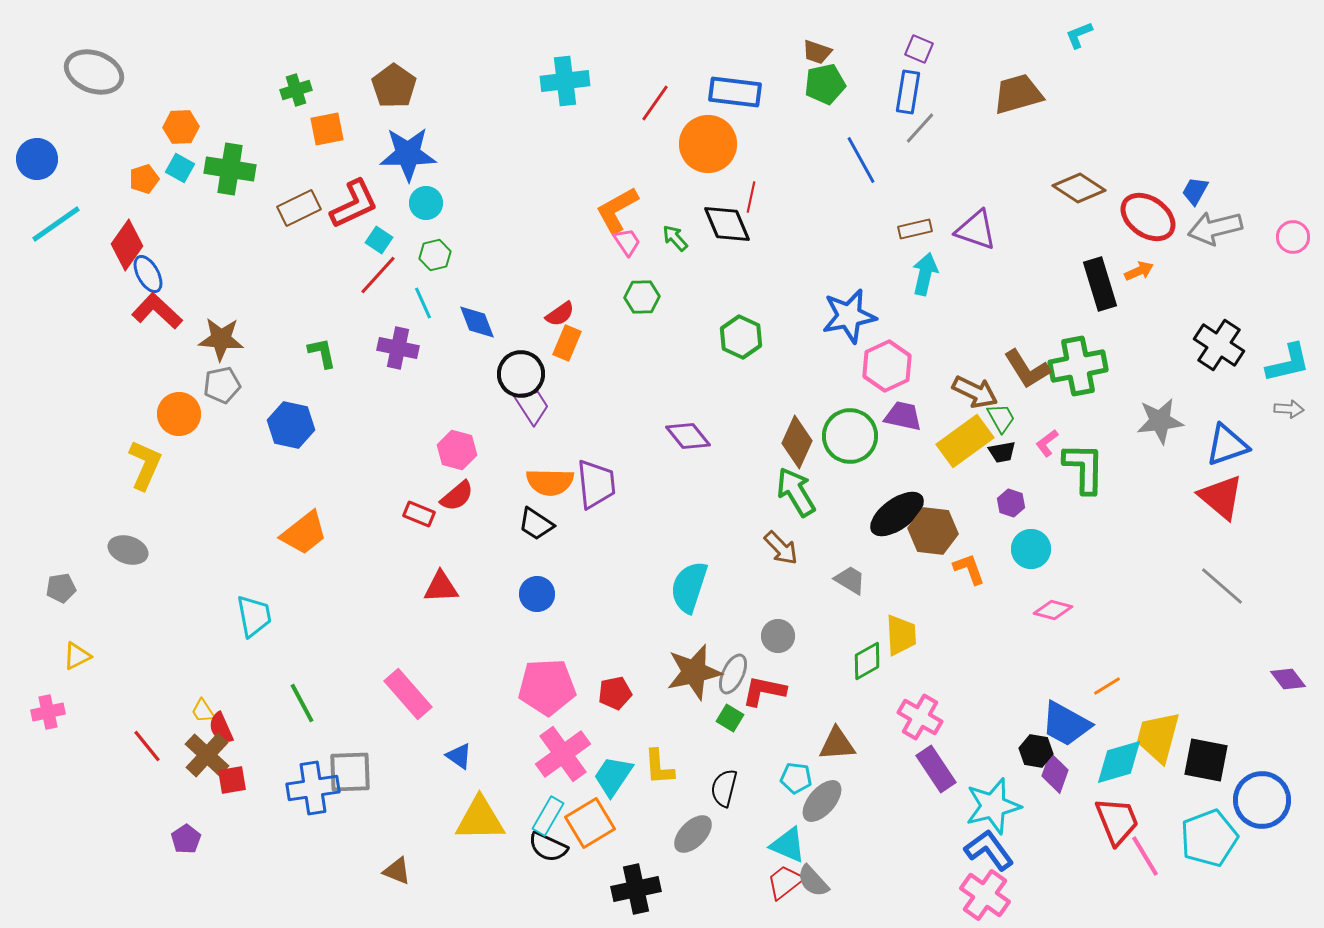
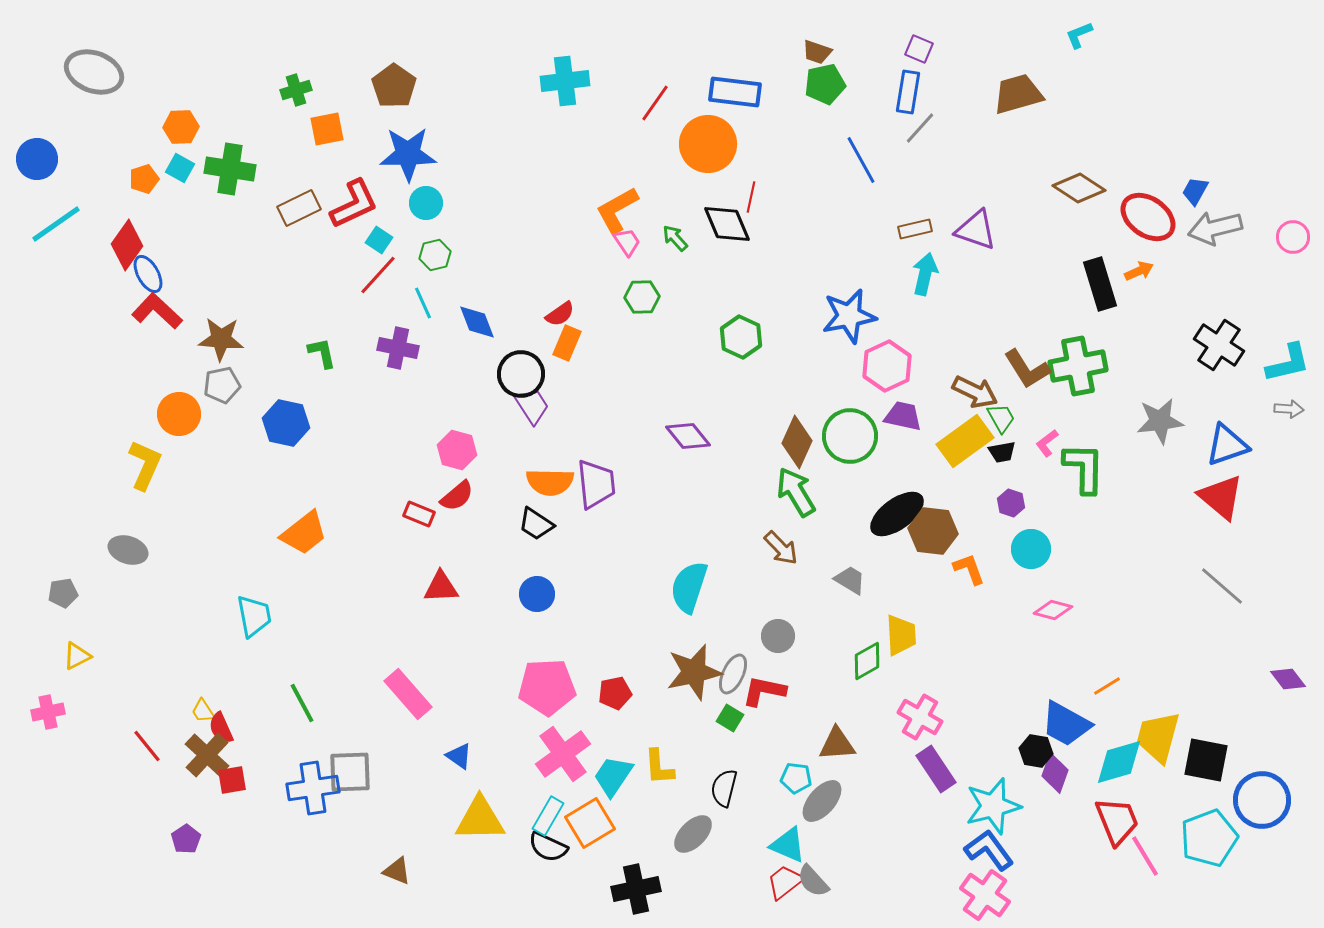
blue hexagon at (291, 425): moved 5 px left, 2 px up
gray pentagon at (61, 588): moved 2 px right, 5 px down
